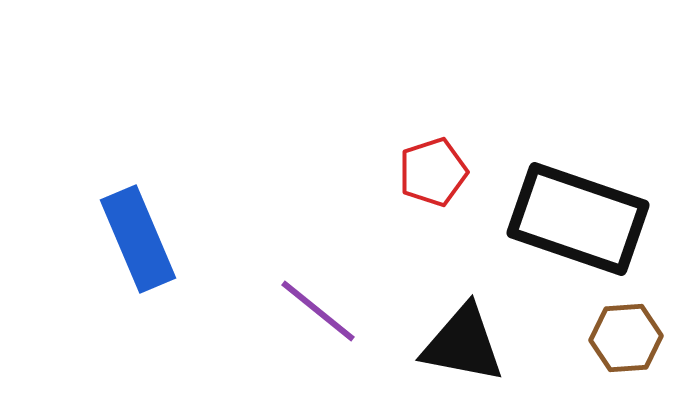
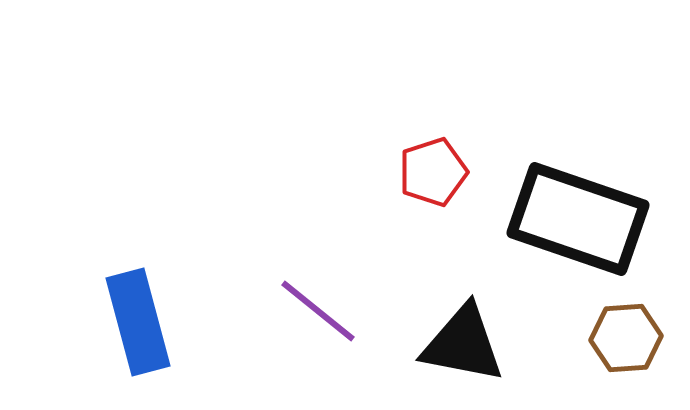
blue rectangle: moved 83 px down; rotated 8 degrees clockwise
